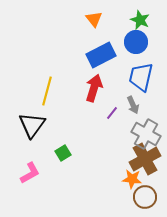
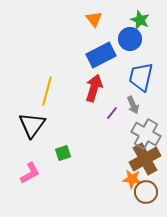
blue circle: moved 6 px left, 3 px up
green square: rotated 14 degrees clockwise
brown circle: moved 1 px right, 5 px up
